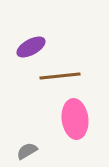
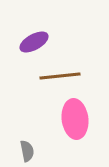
purple ellipse: moved 3 px right, 5 px up
gray semicircle: rotated 110 degrees clockwise
